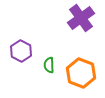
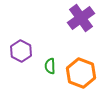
green semicircle: moved 1 px right, 1 px down
